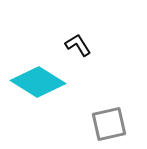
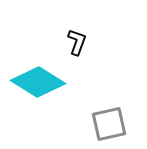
black L-shape: moved 1 px left, 3 px up; rotated 52 degrees clockwise
